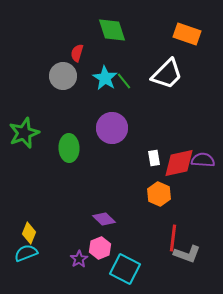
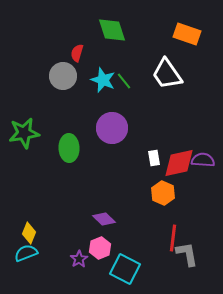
white trapezoid: rotated 100 degrees clockwise
cyan star: moved 2 px left, 2 px down; rotated 10 degrees counterclockwise
green star: rotated 12 degrees clockwise
orange hexagon: moved 4 px right, 1 px up
gray L-shape: rotated 120 degrees counterclockwise
